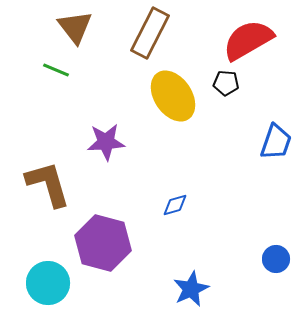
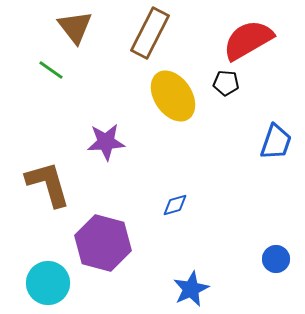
green line: moved 5 px left; rotated 12 degrees clockwise
